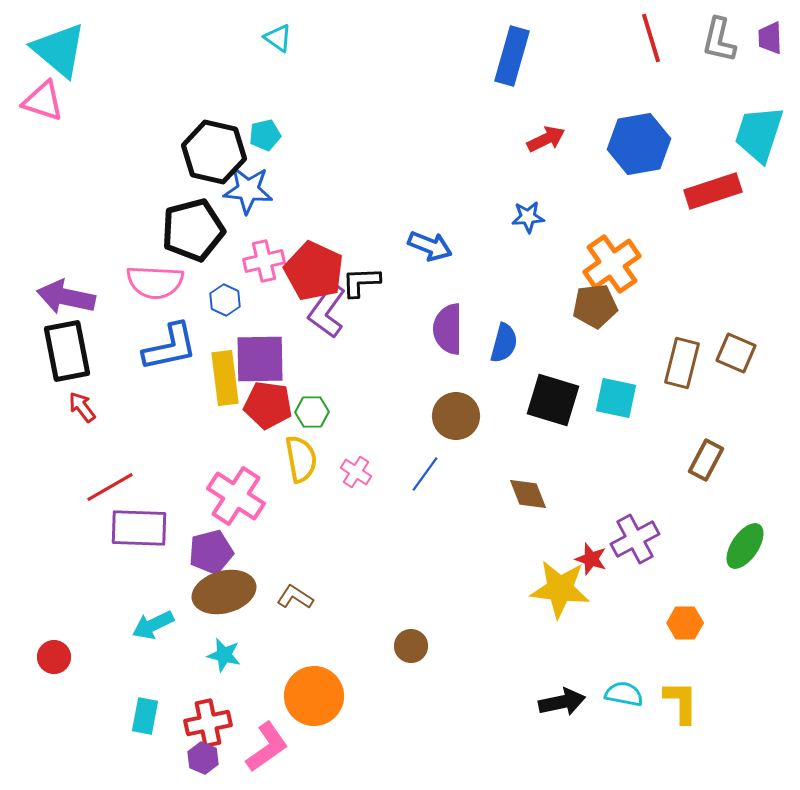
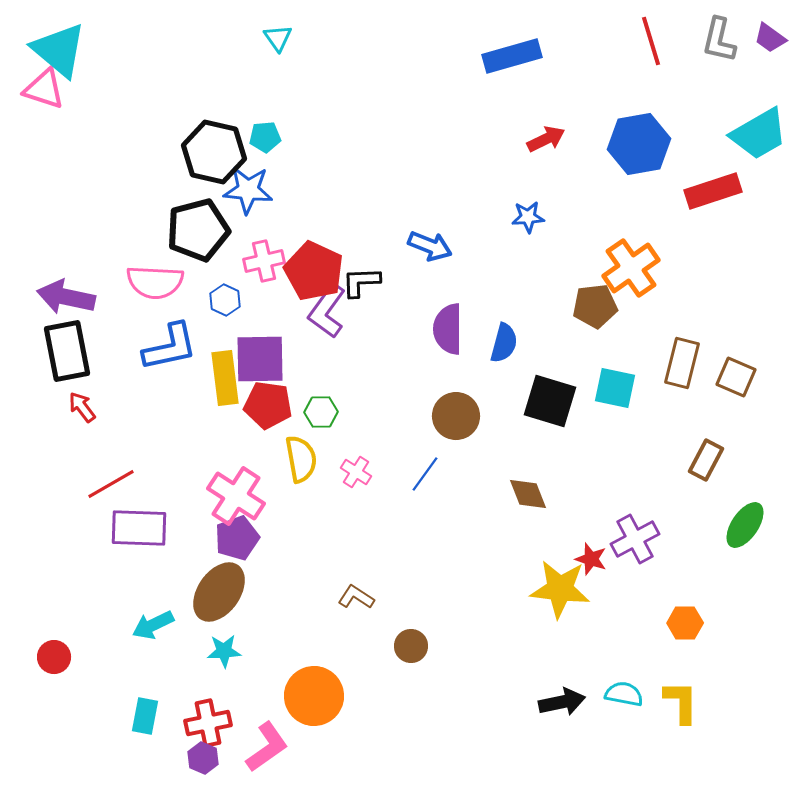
cyan triangle at (278, 38): rotated 20 degrees clockwise
red line at (651, 38): moved 3 px down
purple trapezoid at (770, 38): rotated 52 degrees counterclockwise
blue rectangle at (512, 56): rotated 58 degrees clockwise
pink triangle at (43, 101): moved 1 px right, 12 px up
cyan trapezoid at (759, 134): rotated 138 degrees counterclockwise
cyan pentagon at (265, 135): moved 2 px down; rotated 8 degrees clockwise
black pentagon at (193, 230): moved 5 px right
orange cross at (612, 264): moved 19 px right, 4 px down
brown square at (736, 353): moved 24 px down
cyan square at (616, 398): moved 1 px left, 10 px up
black square at (553, 400): moved 3 px left, 1 px down
green hexagon at (312, 412): moved 9 px right
red line at (110, 487): moved 1 px right, 3 px up
green ellipse at (745, 546): moved 21 px up
purple pentagon at (211, 552): moved 26 px right, 14 px up; rotated 6 degrees counterclockwise
brown ellipse at (224, 592): moved 5 px left; rotated 40 degrees counterclockwise
brown L-shape at (295, 597): moved 61 px right
cyan star at (224, 655): moved 4 px up; rotated 16 degrees counterclockwise
